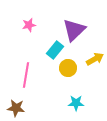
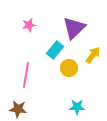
purple triangle: moved 2 px up
yellow arrow: moved 2 px left, 4 px up; rotated 24 degrees counterclockwise
yellow circle: moved 1 px right
cyan star: moved 1 px right, 4 px down
brown star: moved 2 px right, 1 px down
